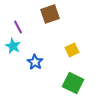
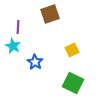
purple line: rotated 32 degrees clockwise
